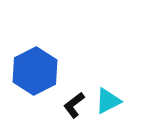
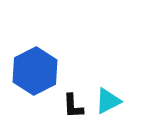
black L-shape: moved 1 px left, 1 px down; rotated 56 degrees counterclockwise
